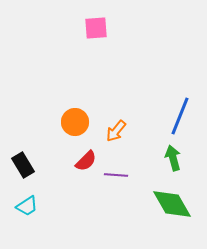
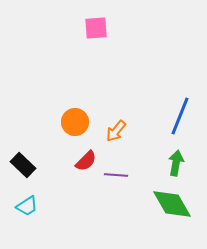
green arrow: moved 3 px right, 5 px down; rotated 25 degrees clockwise
black rectangle: rotated 15 degrees counterclockwise
